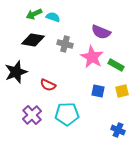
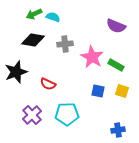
purple semicircle: moved 15 px right, 6 px up
gray cross: rotated 21 degrees counterclockwise
red semicircle: moved 1 px up
yellow square: rotated 32 degrees clockwise
blue cross: rotated 32 degrees counterclockwise
